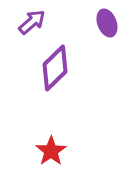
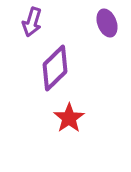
purple arrow: rotated 148 degrees clockwise
red star: moved 18 px right, 33 px up
